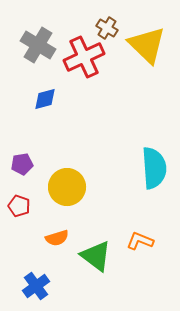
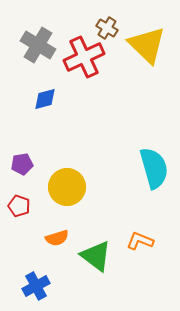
cyan semicircle: rotated 12 degrees counterclockwise
blue cross: rotated 8 degrees clockwise
